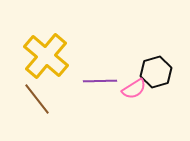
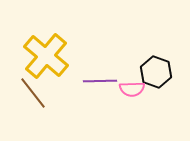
black hexagon: rotated 24 degrees counterclockwise
pink semicircle: moved 2 px left; rotated 30 degrees clockwise
brown line: moved 4 px left, 6 px up
